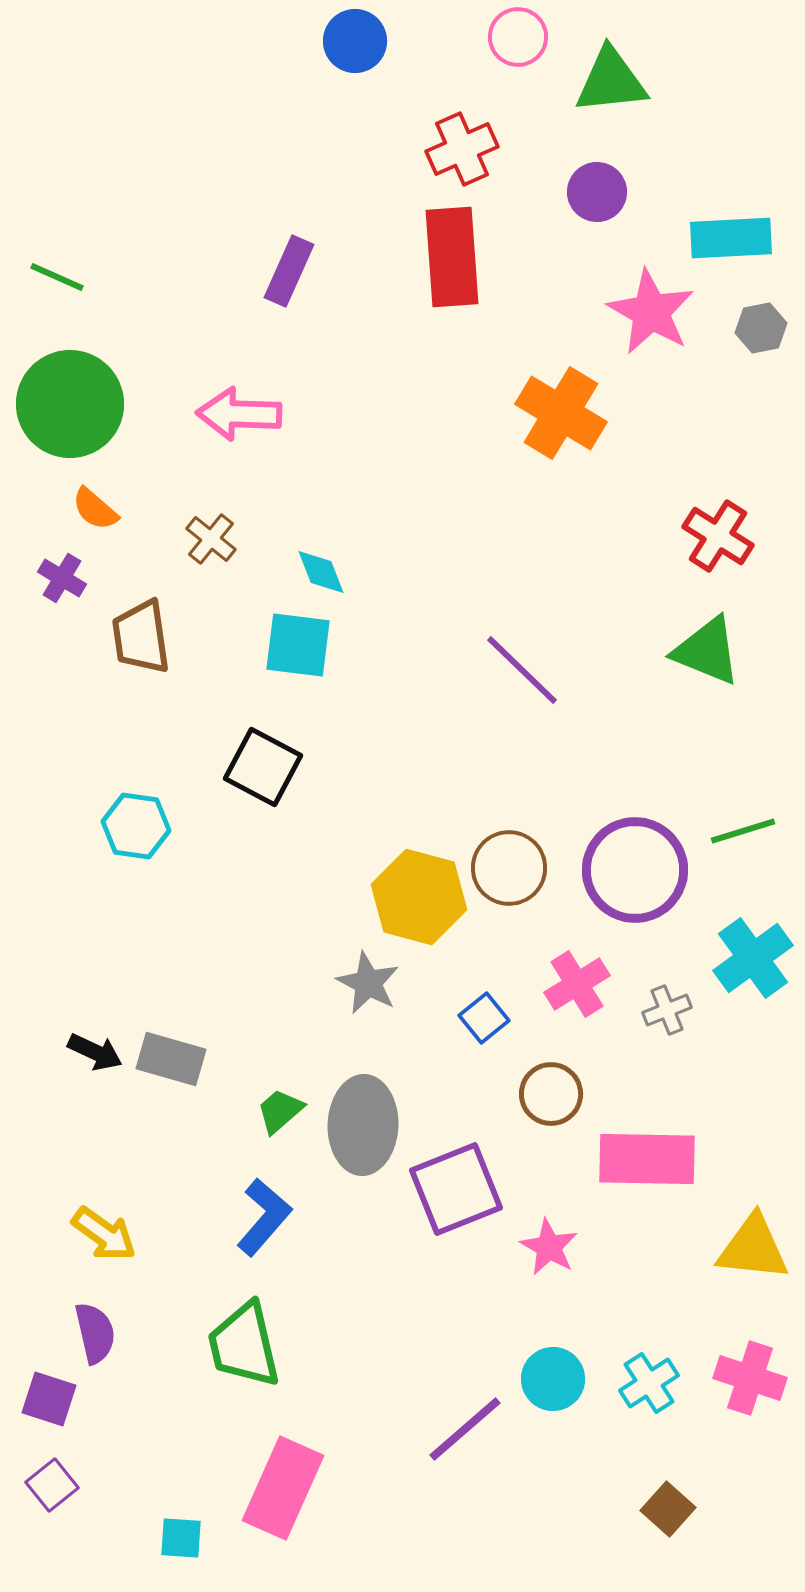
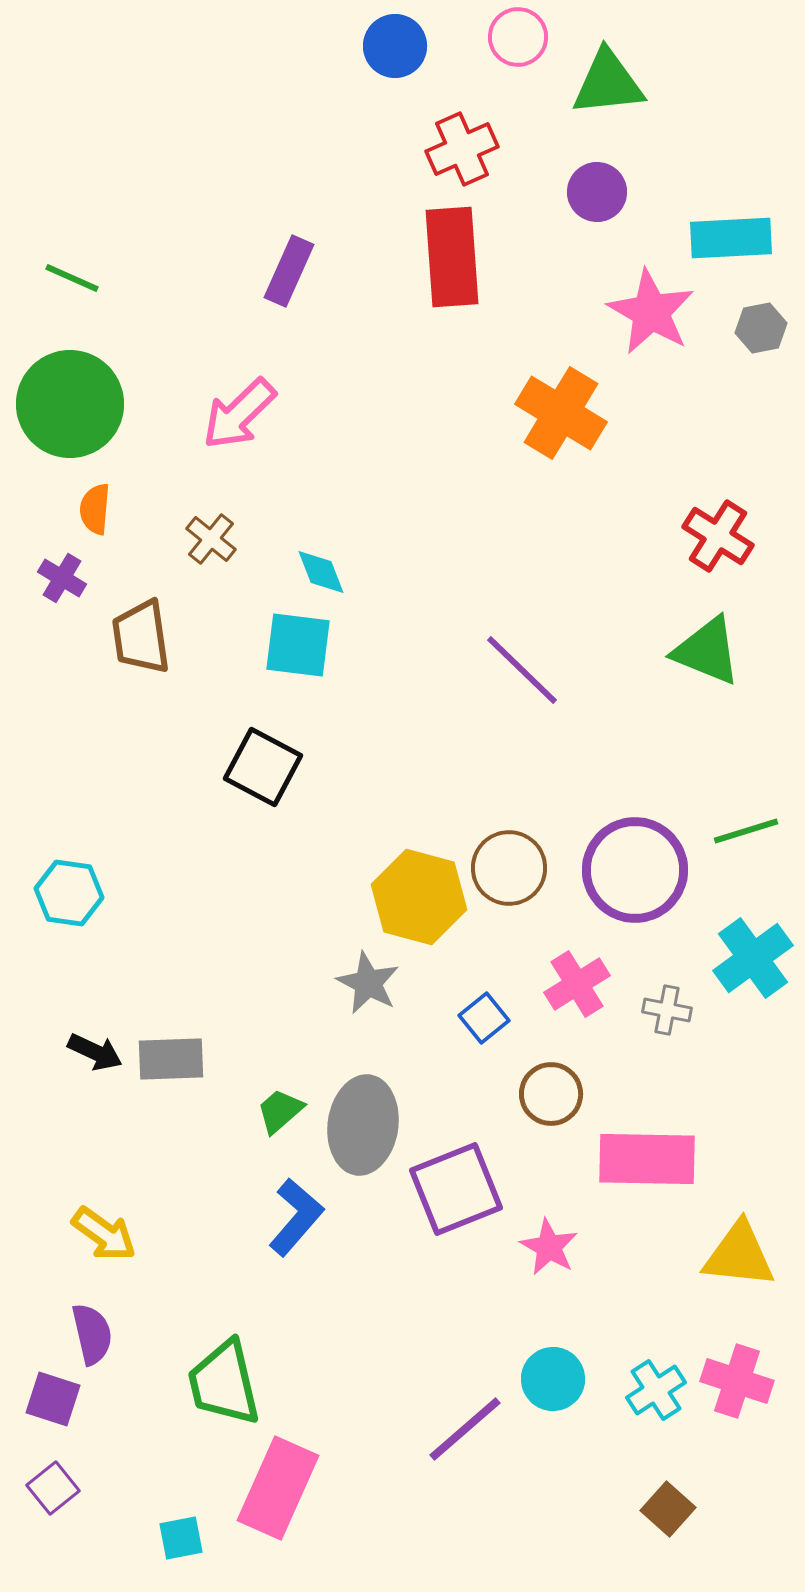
blue circle at (355, 41): moved 40 px right, 5 px down
green triangle at (611, 81): moved 3 px left, 2 px down
green line at (57, 277): moved 15 px right, 1 px down
pink arrow at (239, 414): rotated 46 degrees counterclockwise
orange semicircle at (95, 509): rotated 54 degrees clockwise
cyan hexagon at (136, 826): moved 67 px left, 67 px down
green line at (743, 831): moved 3 px right
gray cross at (667, 1010): rotated 33 degrees clockwise
gray rectangle at (171, 1059): rotated 18 degrees counterclockwise
gray ellipse at (363, 1125): rotated 6 degrees clockwise
blue L-shape at (264, 1217): moved 32 px right
yellow triangle at (753, 1248): moved 14 px left, 7 px down
purple semicircle at (95, 1333): moved 3 px left, 1 px down
green trapezoid at (244, 1345): moved 20 px left, 38 px down
pink cross at (750, 1378): moved 13 px left, 3 px down
cyan cross at (649, 1383): moved 7 px right, 7 px down
purple square at (49, 1399): moved 4 px right
purple square at (52, 1485): moved 1 px right, 3 px down
pink rectangle at (283, 1488): moved 5 px left
cyan square at (181, 1538): rotated 15 degrees counterclockwise
